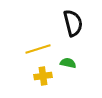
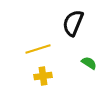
black semicircle: rotated 144 degrees counterclockwise
green semicircle: moved 21 px right; rotated 21 degrees clockwise
